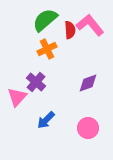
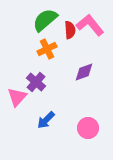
purple diamond: moved 4 px left, 11 px up
